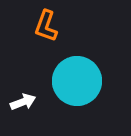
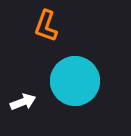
cyan circle: moved 2 px left
